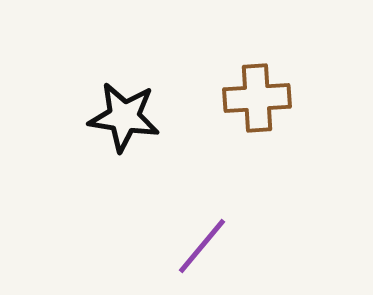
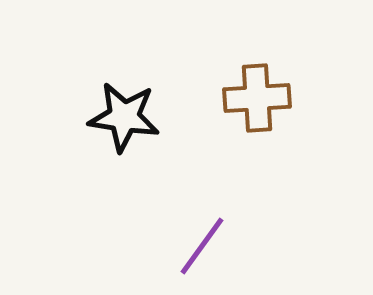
purple line: rotated 4 degrees counterclockwise
